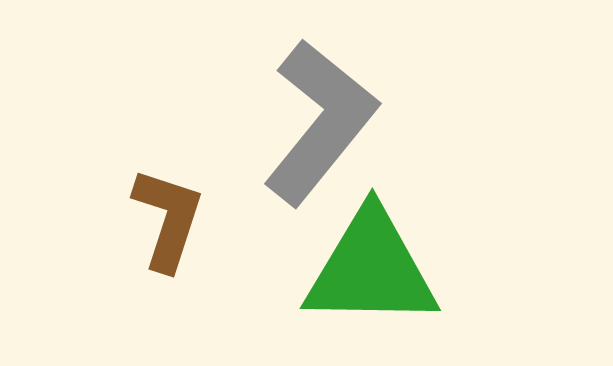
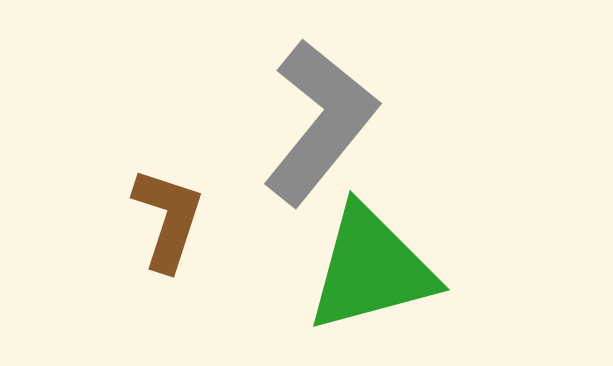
green triangle: rotated 16 degrees counterclockwise
